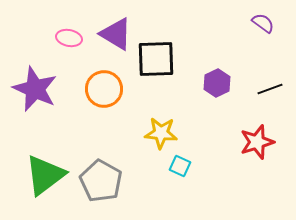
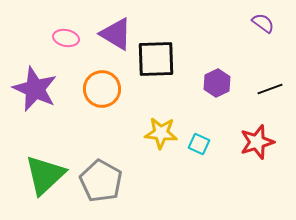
pink ellipse: moved 3 px left
orange circle: moved 2 px left
cyan square: moved 19 px right, 22 px up
green triangle: rotated 6 degrees counterclockwise
